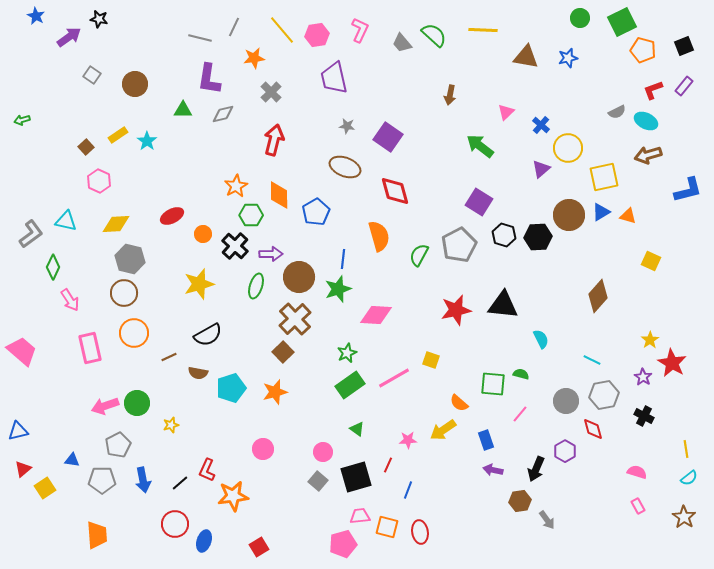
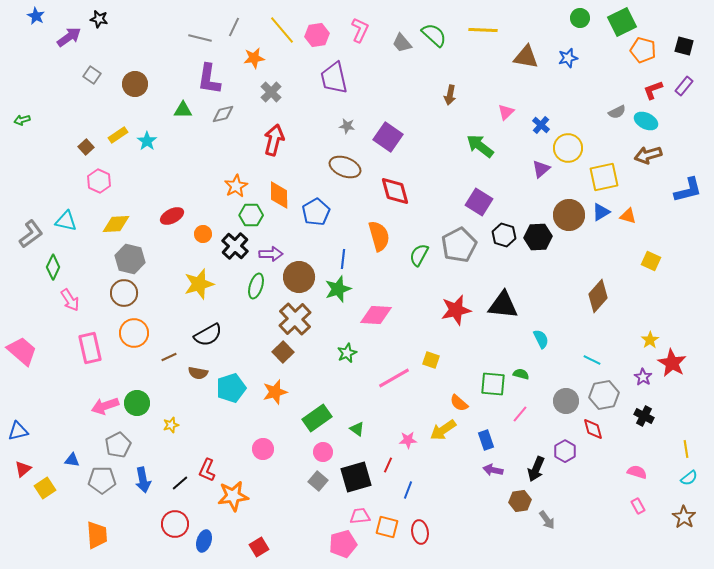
black square at (684, 46): rotated 36 degrees clockwise
green rectangle at (350, 385): moved 33 px left, 33 px down
